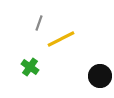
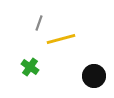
yellow line: rotated 12 degrees clockwise
black circle: moved 6 px left
